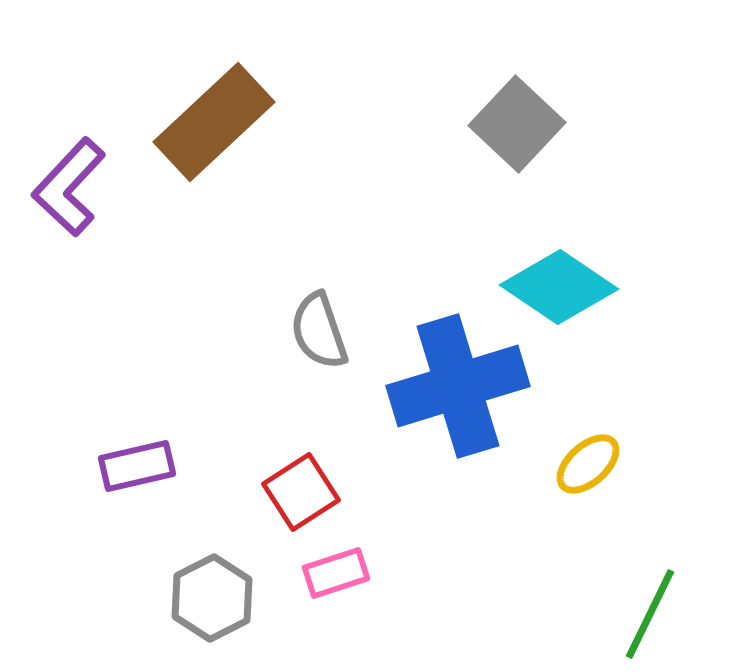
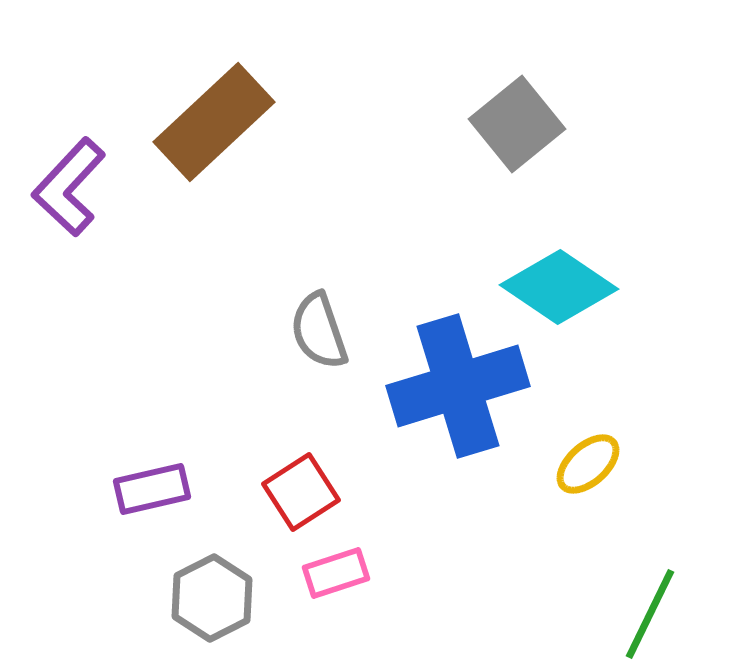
gray square: rotated 8 degrees clockwise
purple rectangle: moved 15 px right, 23 px down
